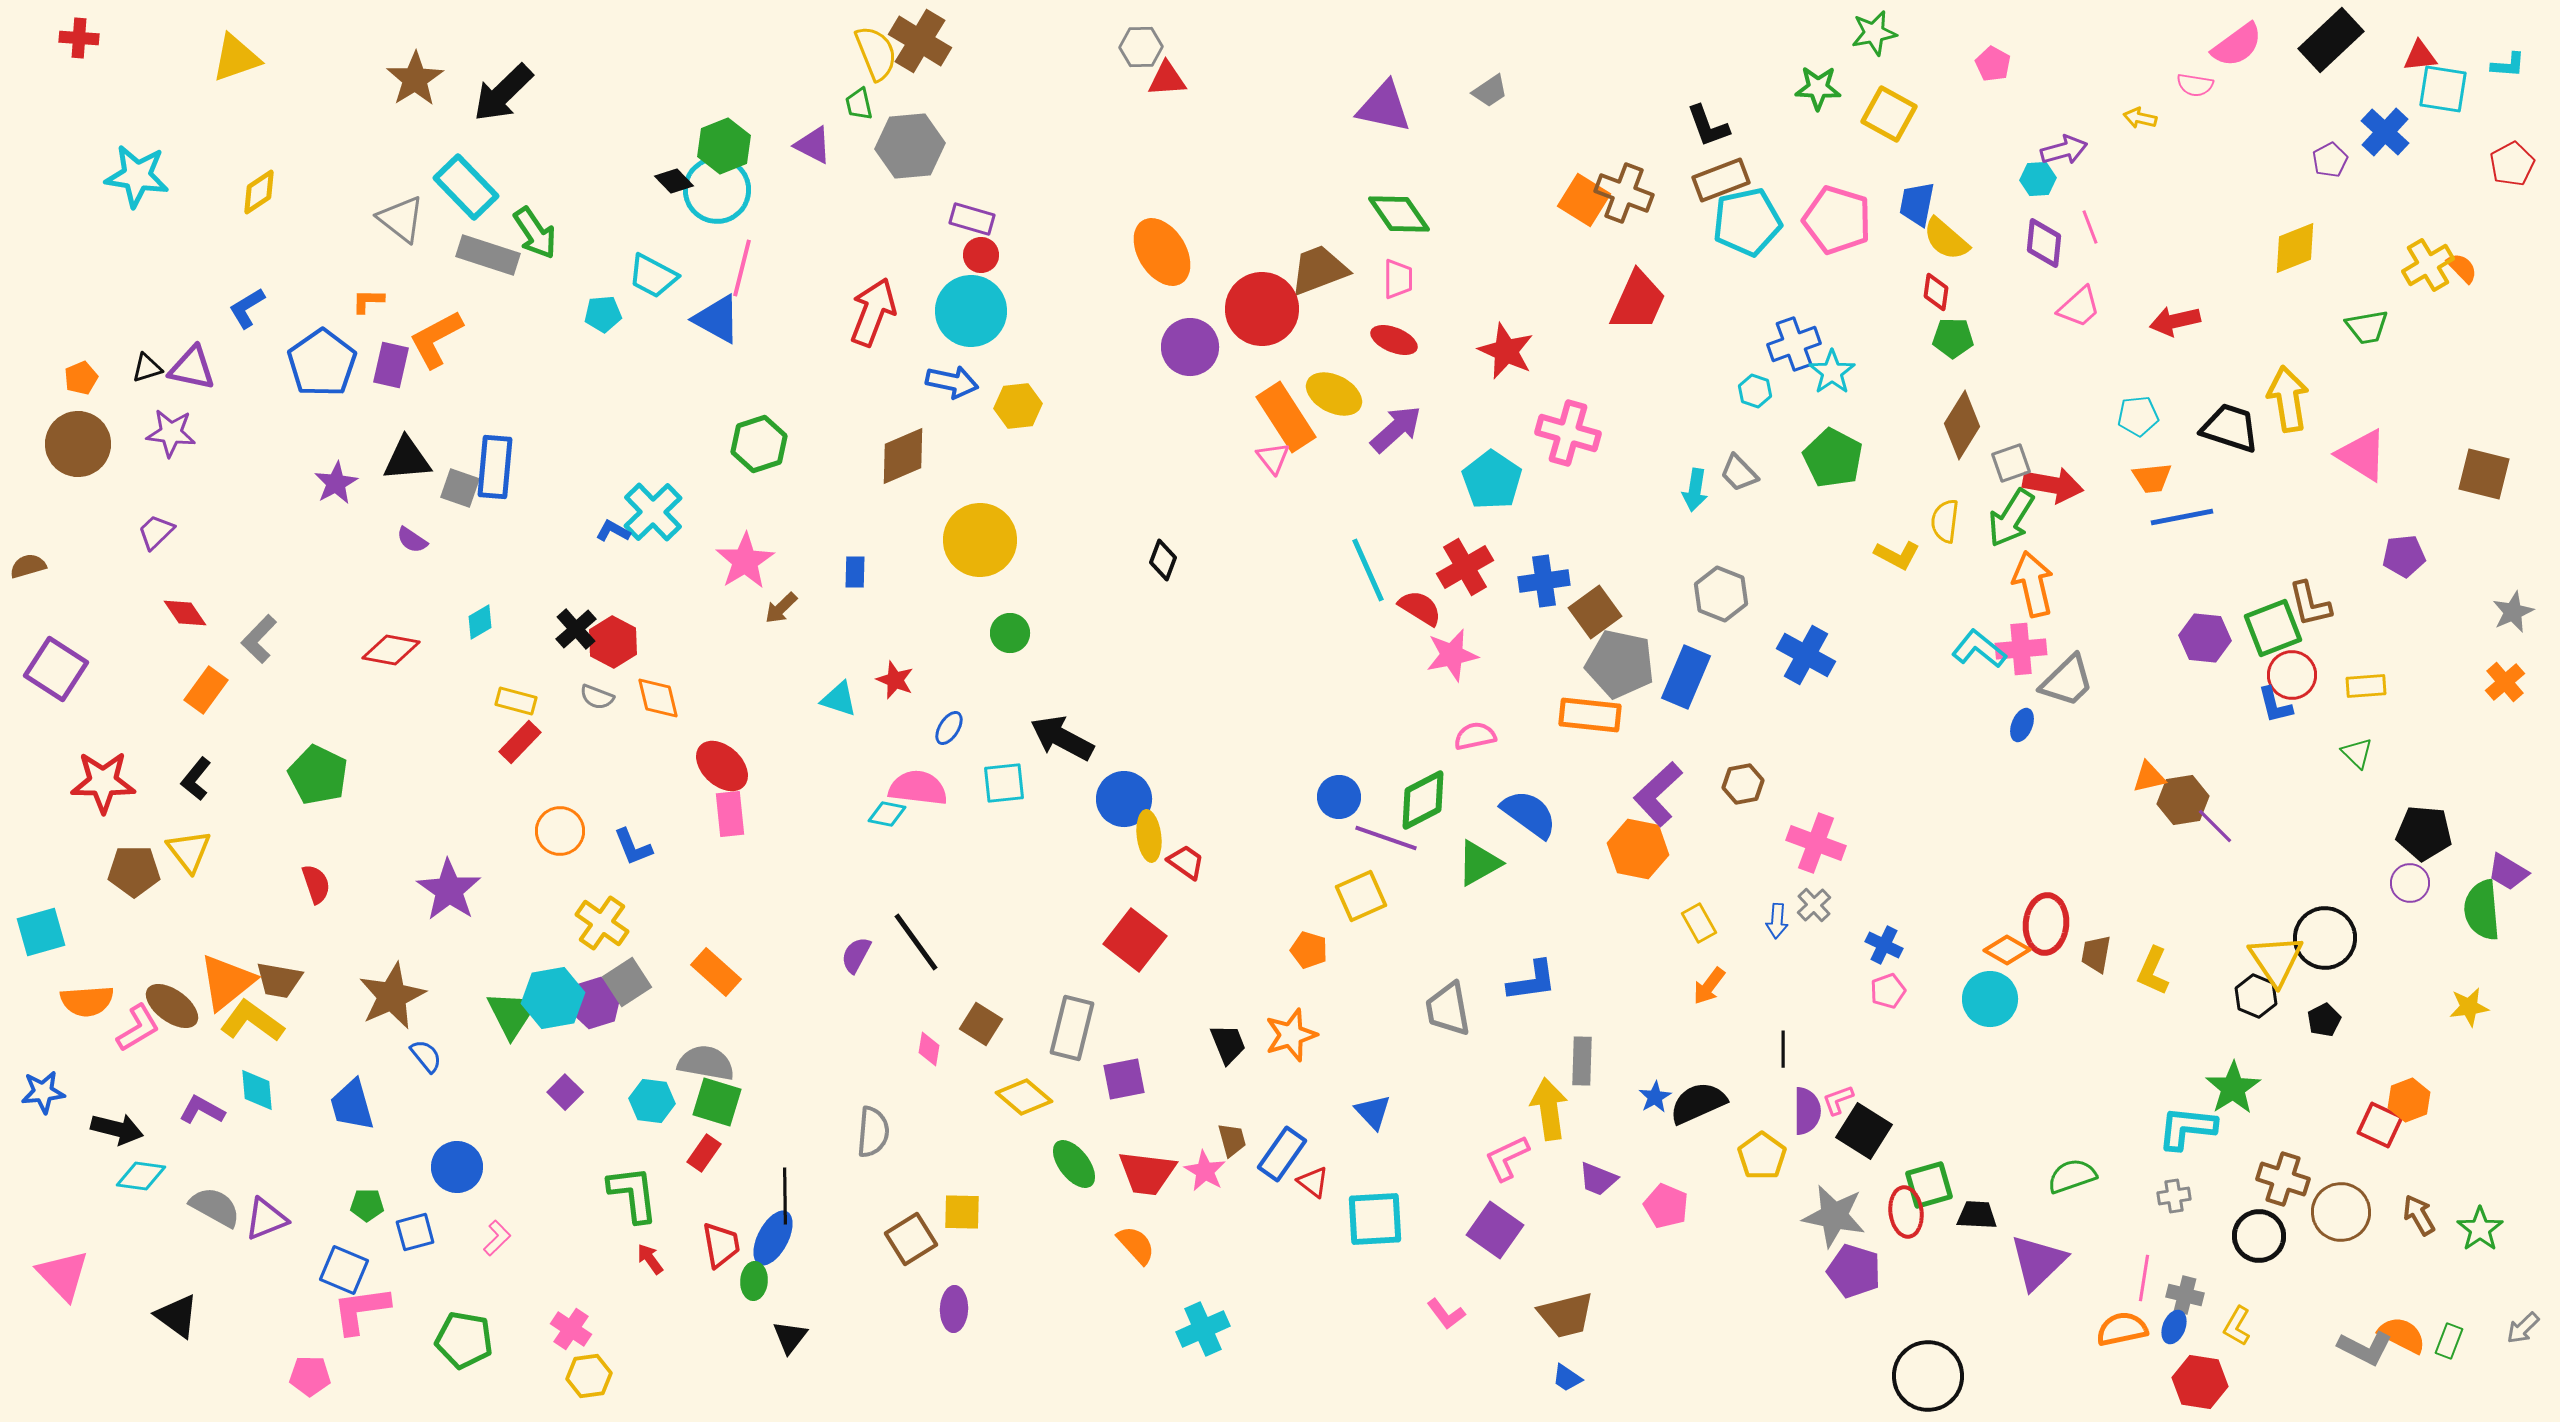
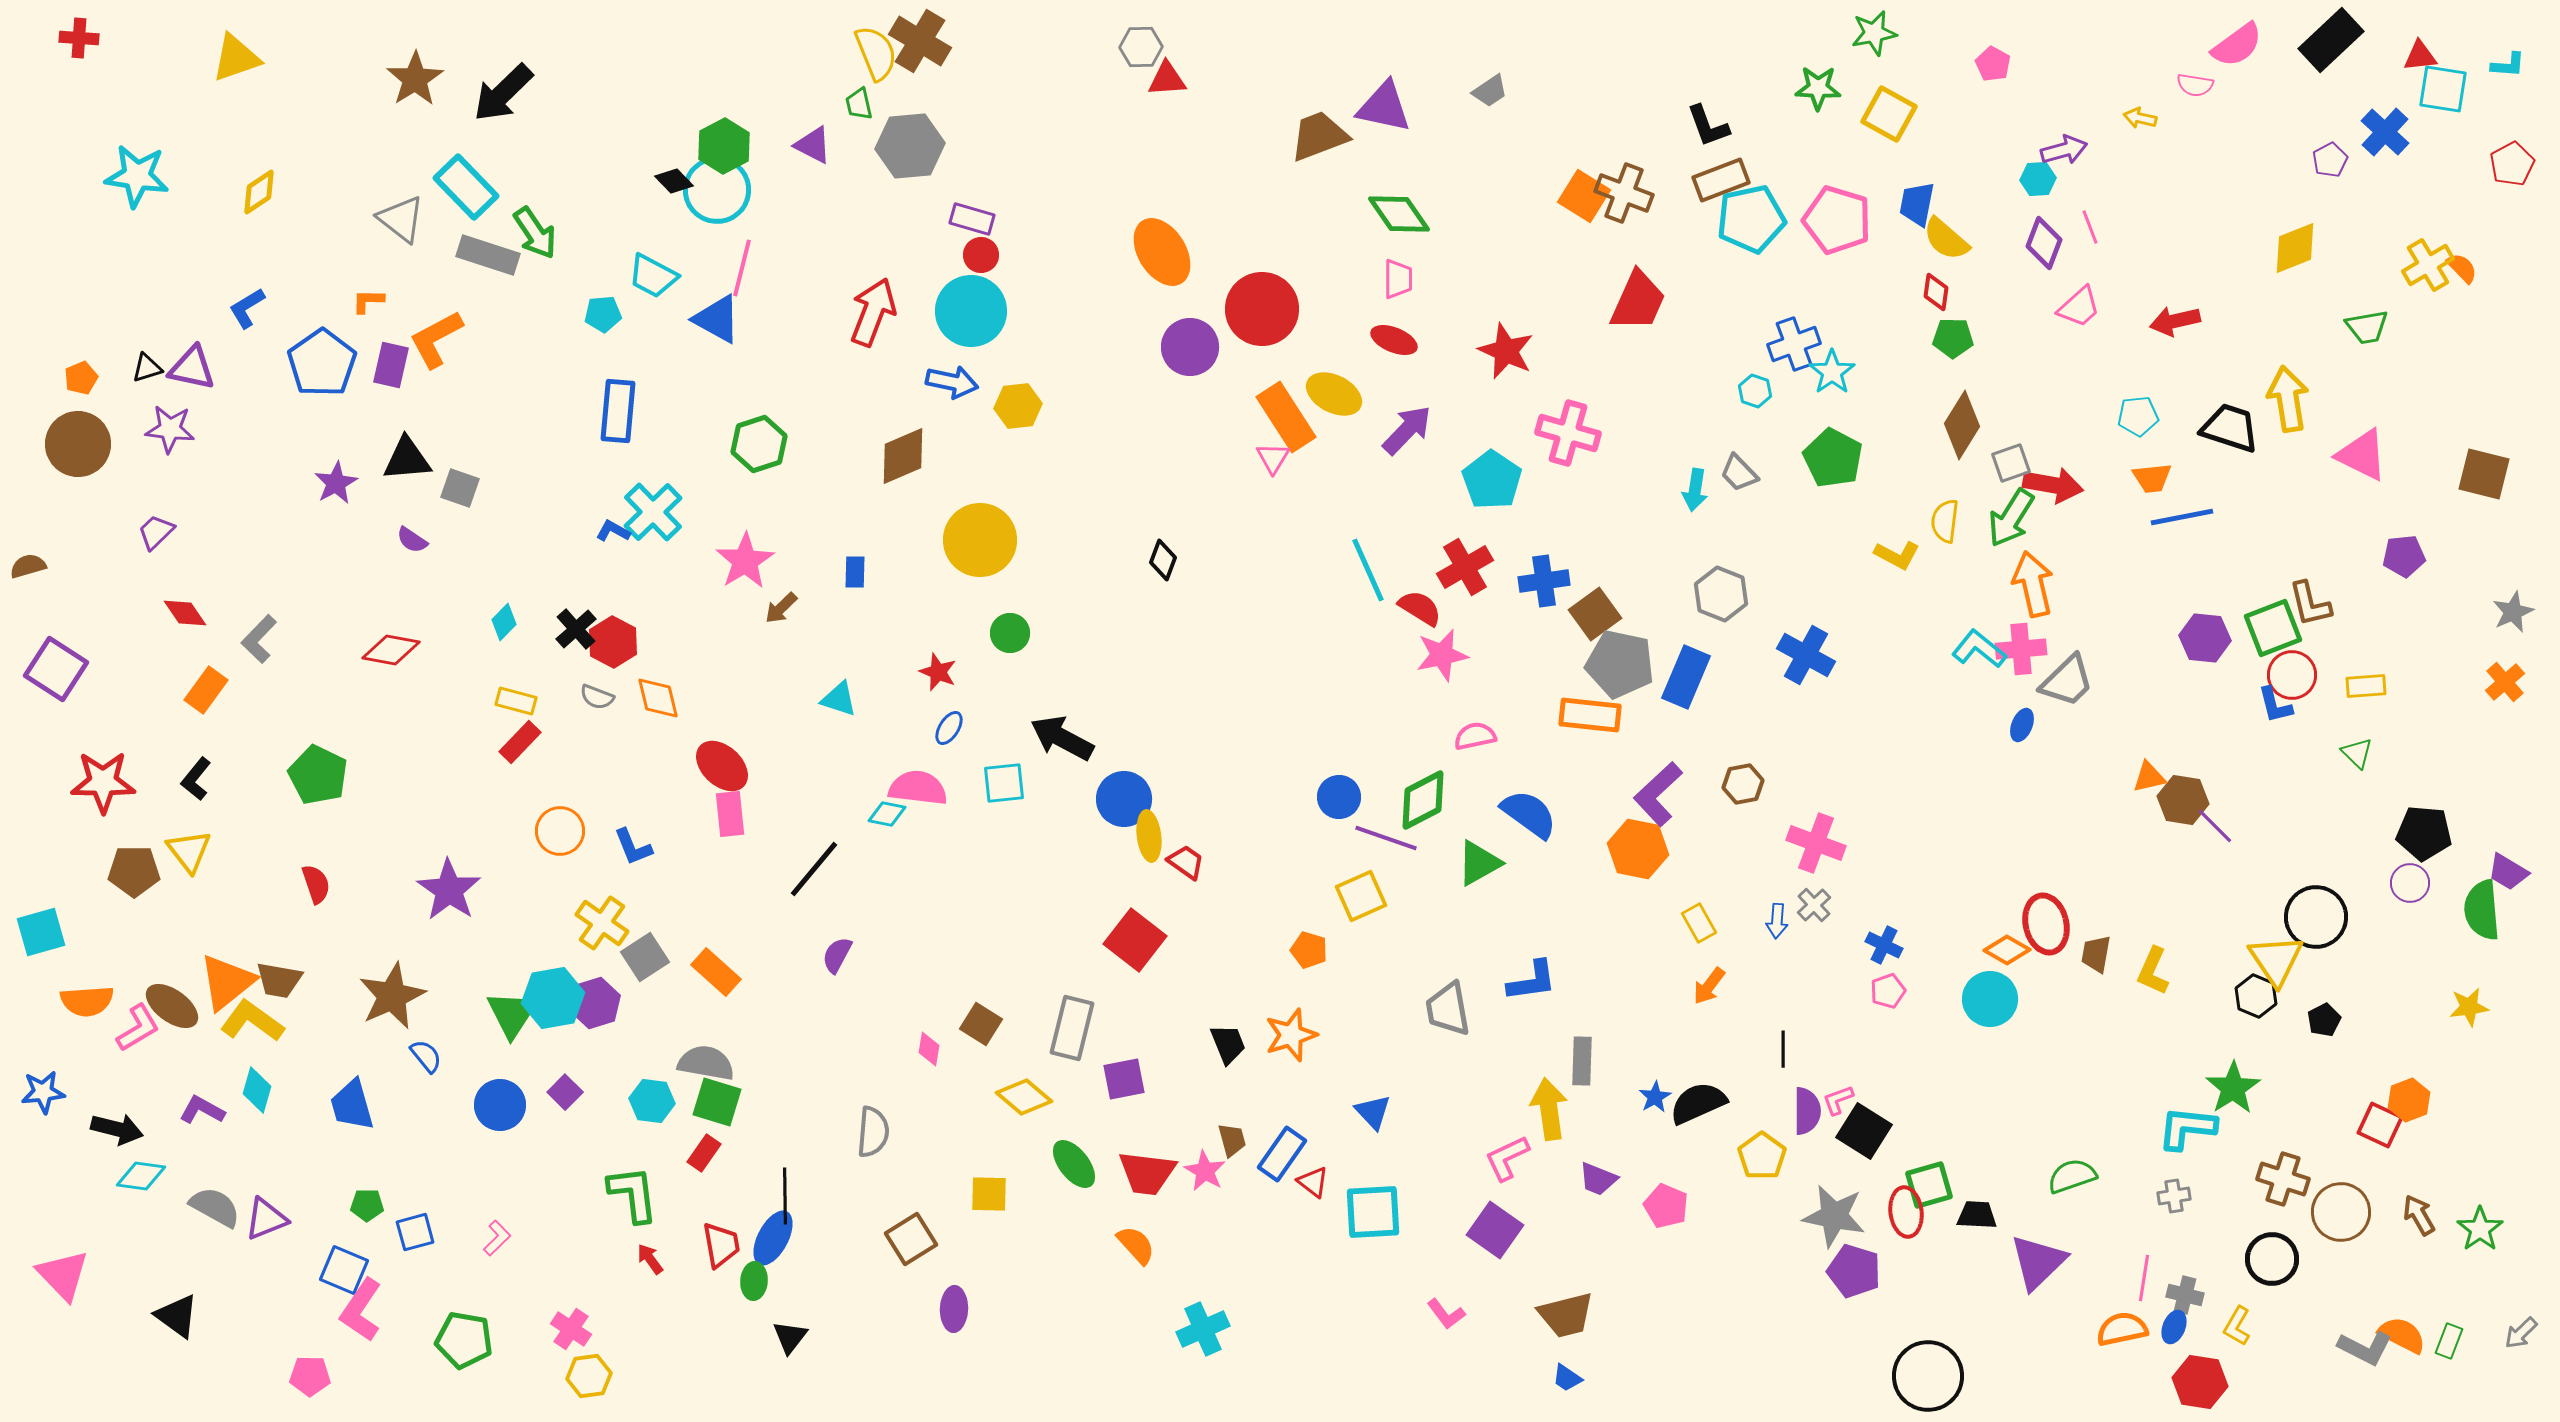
green hexagon at (724, 146): rotated 6 degrees counterclockwise
orange square at (1584, 200): moved 4 px up
cyan pentagon at (1747, 222): moved 4 px right, 3 px up
purple diamond at (2044, 243): rotated 15 degrees clockwise
brown trapezoid at (1319, 270): moved 134 px up
purple arrow at (1396, 429): moved 11 px right, 1 px down; rotated 4 degrees counterclockwise
purple star at (171, 433): moved 1 px left, 4 px up
pink triangle at (2362, 455): rotated 6 degrees counterclockwise
pink triangle at (1273, 458): rotated 9 degrees clockwise
blue rectangle at (495, 467): moved 123 px right, 56 px up
brown square at (1595, 612): moved 2 px down
cyan diamond at (480, 622): moved 24 px right; rotated 15 degrees counterclockwise
pink star at (1452, 655): moved 10 px left
red star at (895, 680): moved 43 px right, 8 px up
brown hexagon at (2183, 800): rotated 18 degrees clockwise
red ellipse at (2046, 924): rotated 18 degrees counterclockwise
black circle at (2325, 938): moved 9 px left, 21 px up
black line at (916, 942): moved 102 px left, 73 px up; rotated 76 degrees clockwise
purple semicircle at (856, 955): moved 19 px left
gray square at (627, 982): moved 18 px right, 25 px up
cyan diamond at (257, 1090): rotated 21 degrees clockwise
blue circle at (457, 1167): moved 43 px right, 62 px up
yellow square at (962, 1212): moved 27 px right, 18 px up
cyan square at (1375, 1219): moved 2 px left, 7 px up
black circle at (2259, 1236): moved 13 px right, 23 px down
pink L-shape at (361, 1310): rotated 48 degrees counterclockwise
gray arrow at (2523, 1328): moved 2 px left, 5 px down
